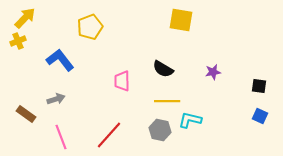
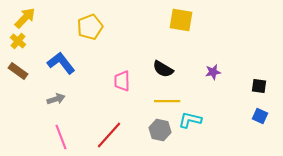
yellow cross: rotated 28 degrees counterclockwise
blue L-shape: moved 1 px right, 3 px down
brown rectangle: moved 8 px left, 43 px up
